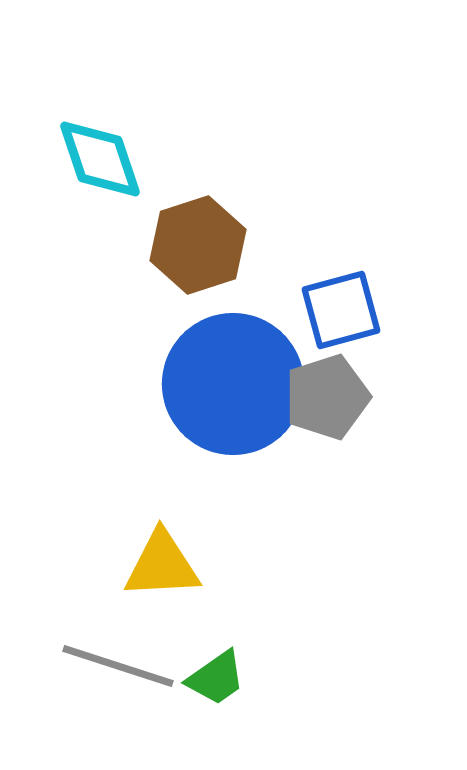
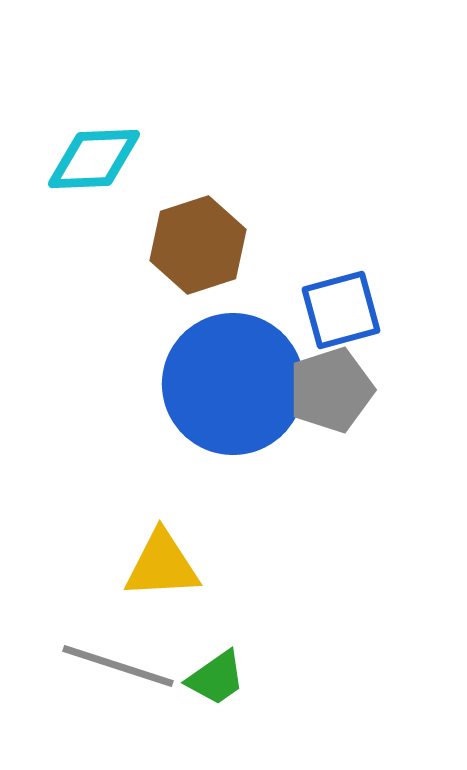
cyan diamond: moved 6 px left; rotated 74 degrees counterclockwise
gray pentagon: moved 4 px right, 7 px up
